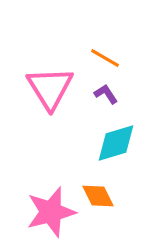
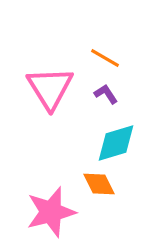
orange diamond: moved 1 px right, 12 px up
